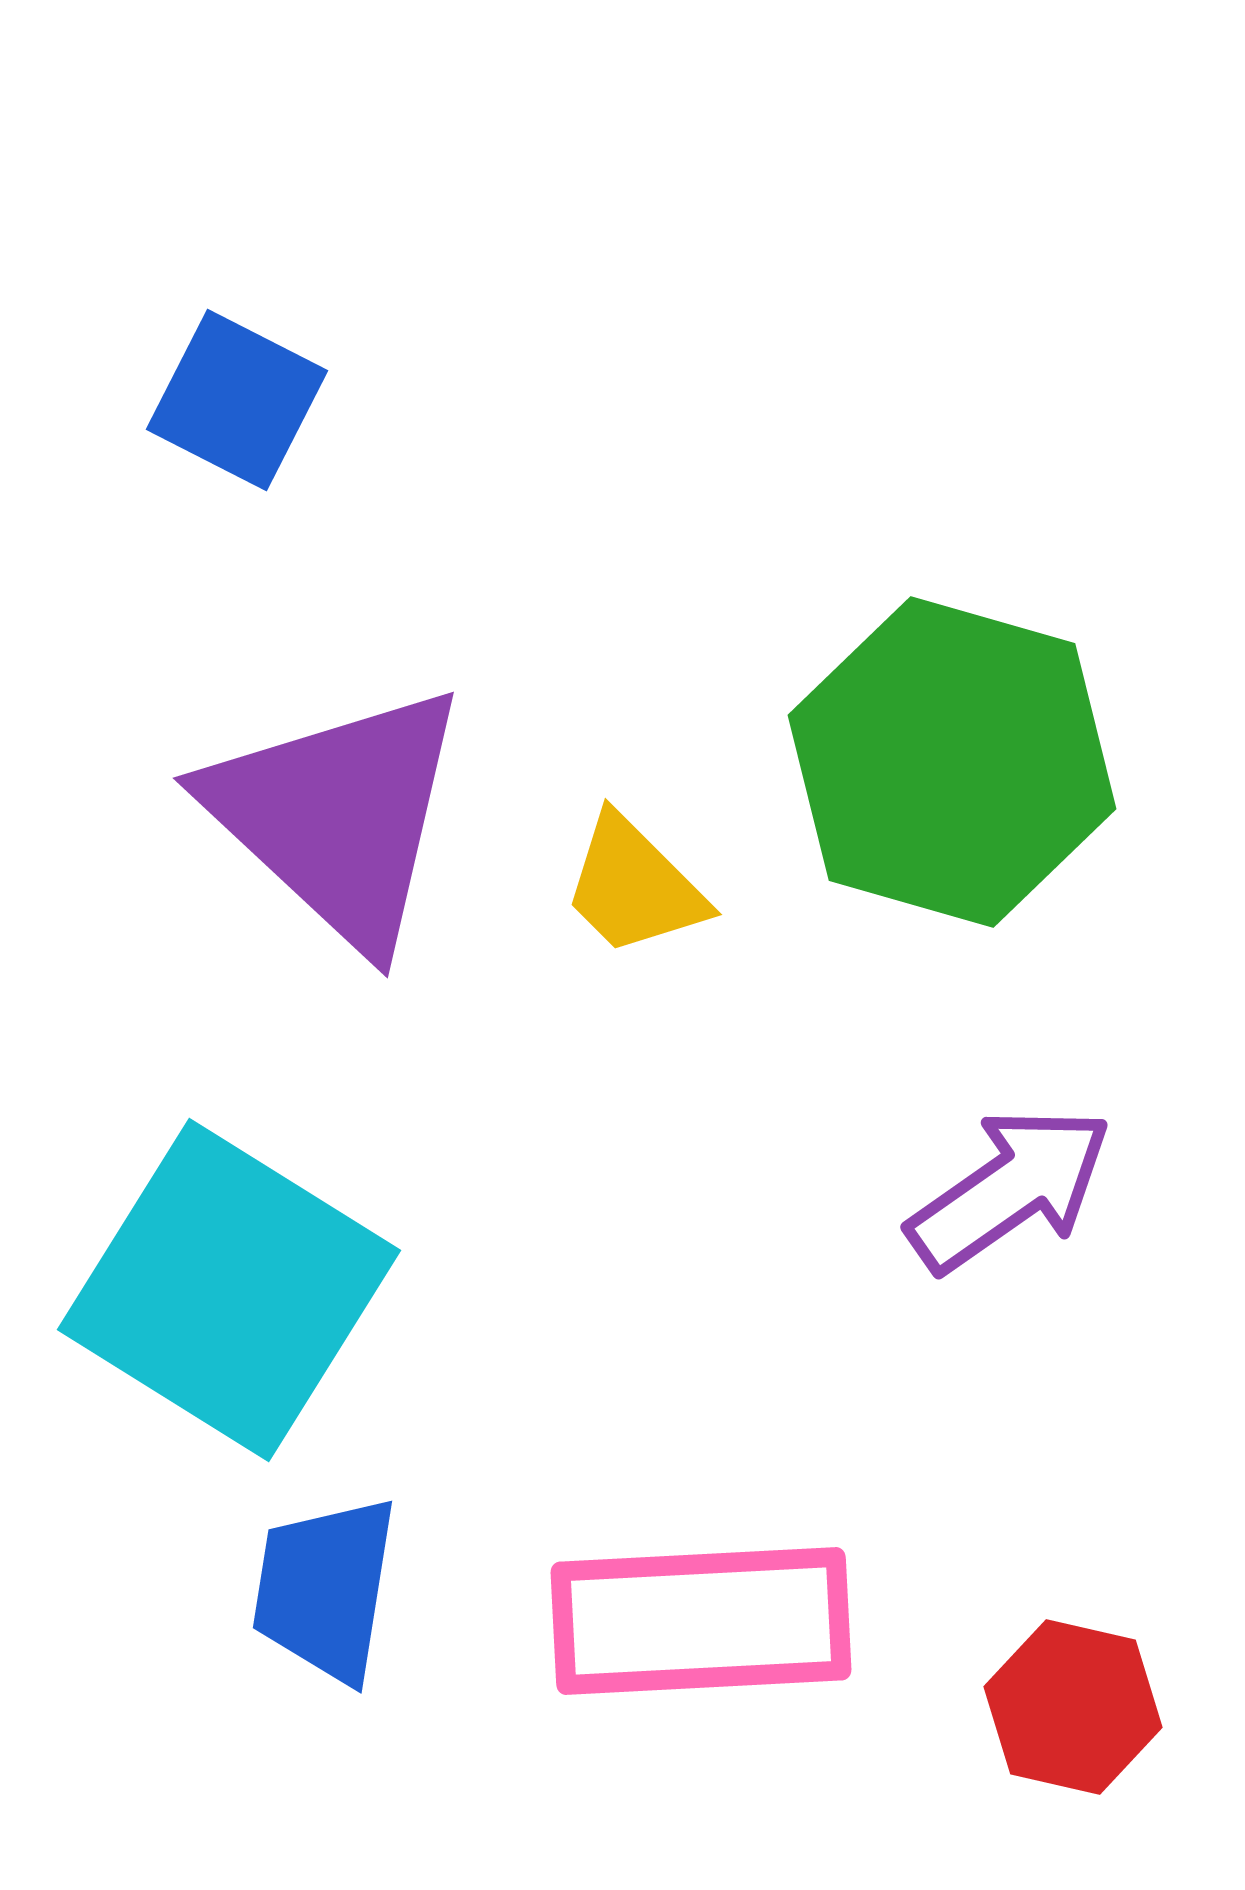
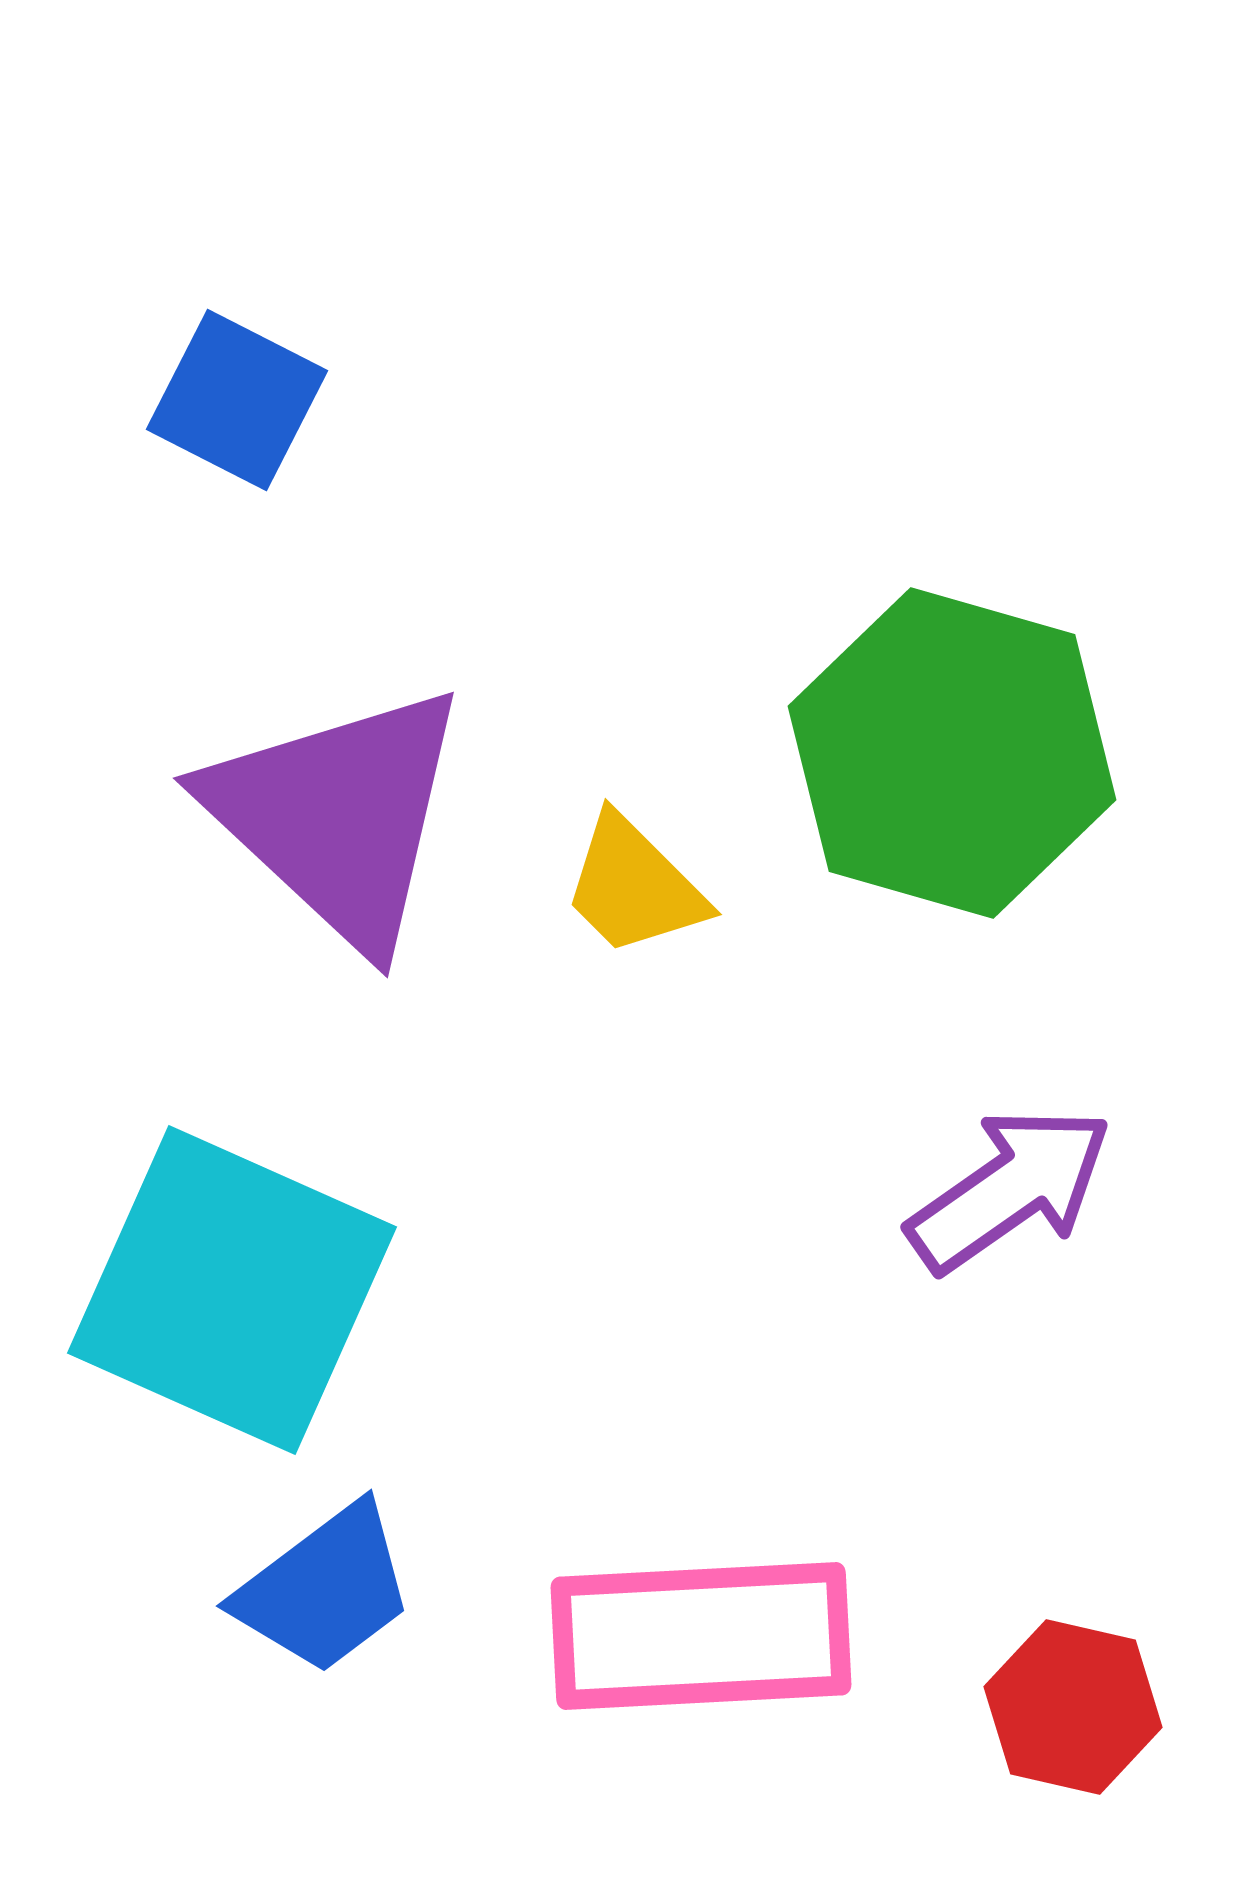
green hexagon: moved 9 px up
cyan square: moved 3 px right; rotated 8 degrees counterclockwise
blue trapezoid: rotated 136 degrees counterclockwise
pink rectangle: moved 15 px down
